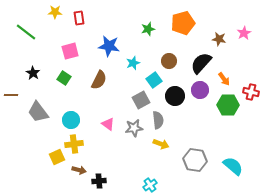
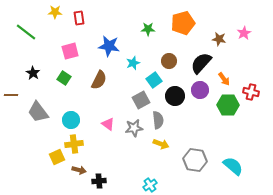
green star: rotated 16 degrees clockwise
